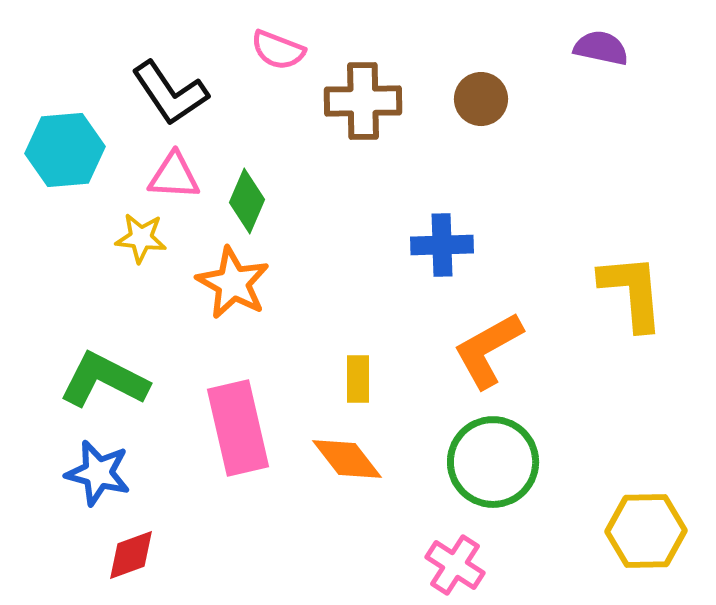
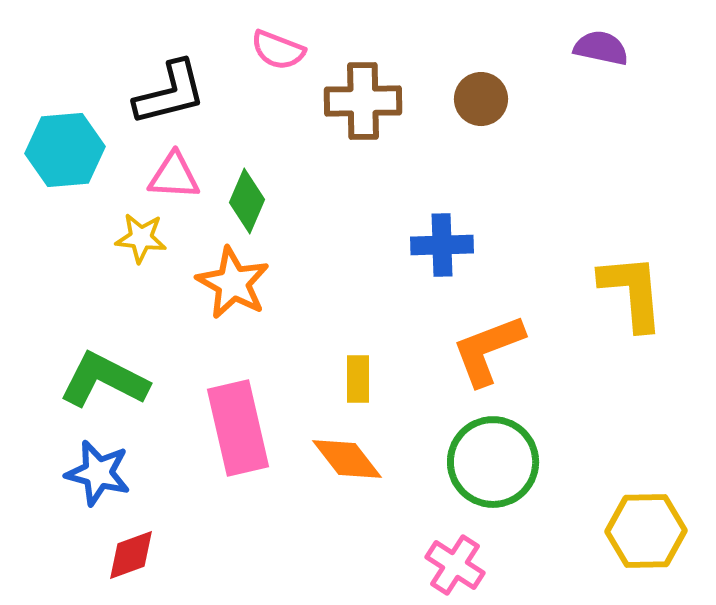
black L-shape: rotated 70 degrees counterclockwise
orange L-shape: rotated 8 degrees clockwise
